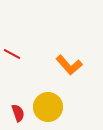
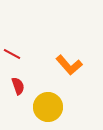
red semicircle: moved 27 px up
